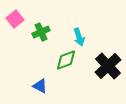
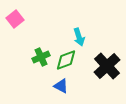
green cross: moved 25 px down
black cross: moved 1 px left
blue triangle: moved 21 px right
